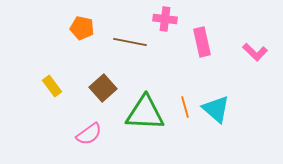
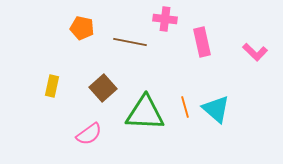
yellow rectangle: rotated 50 degrees clockwise
